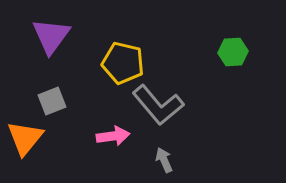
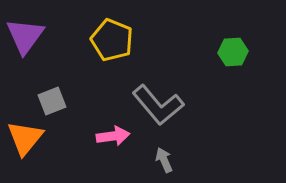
purple triangle: moved 26 px left
yellow pentagon: moved 11 px left, 23 px up; rotated 9 degrees clockwise
